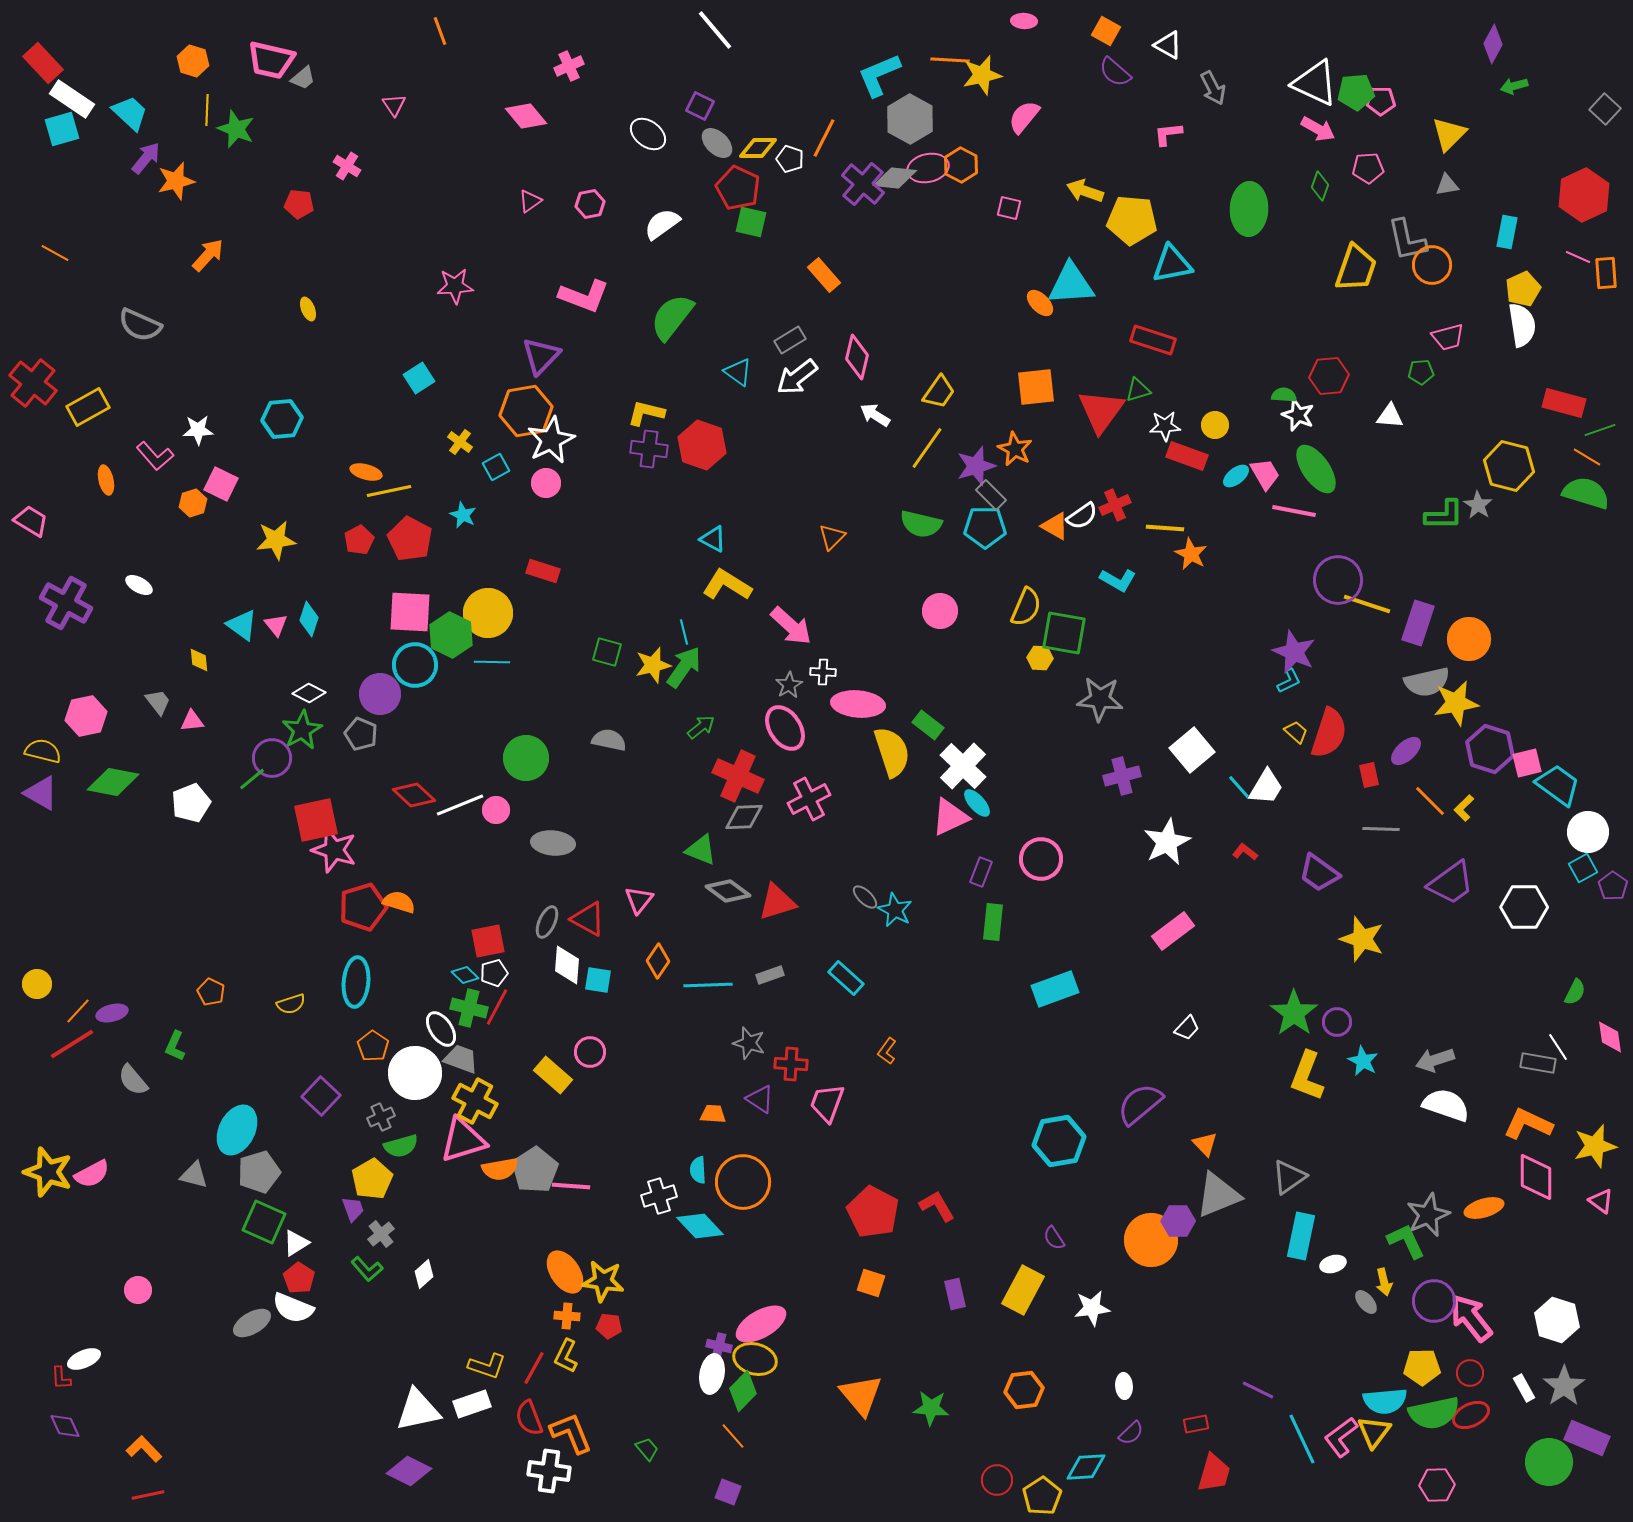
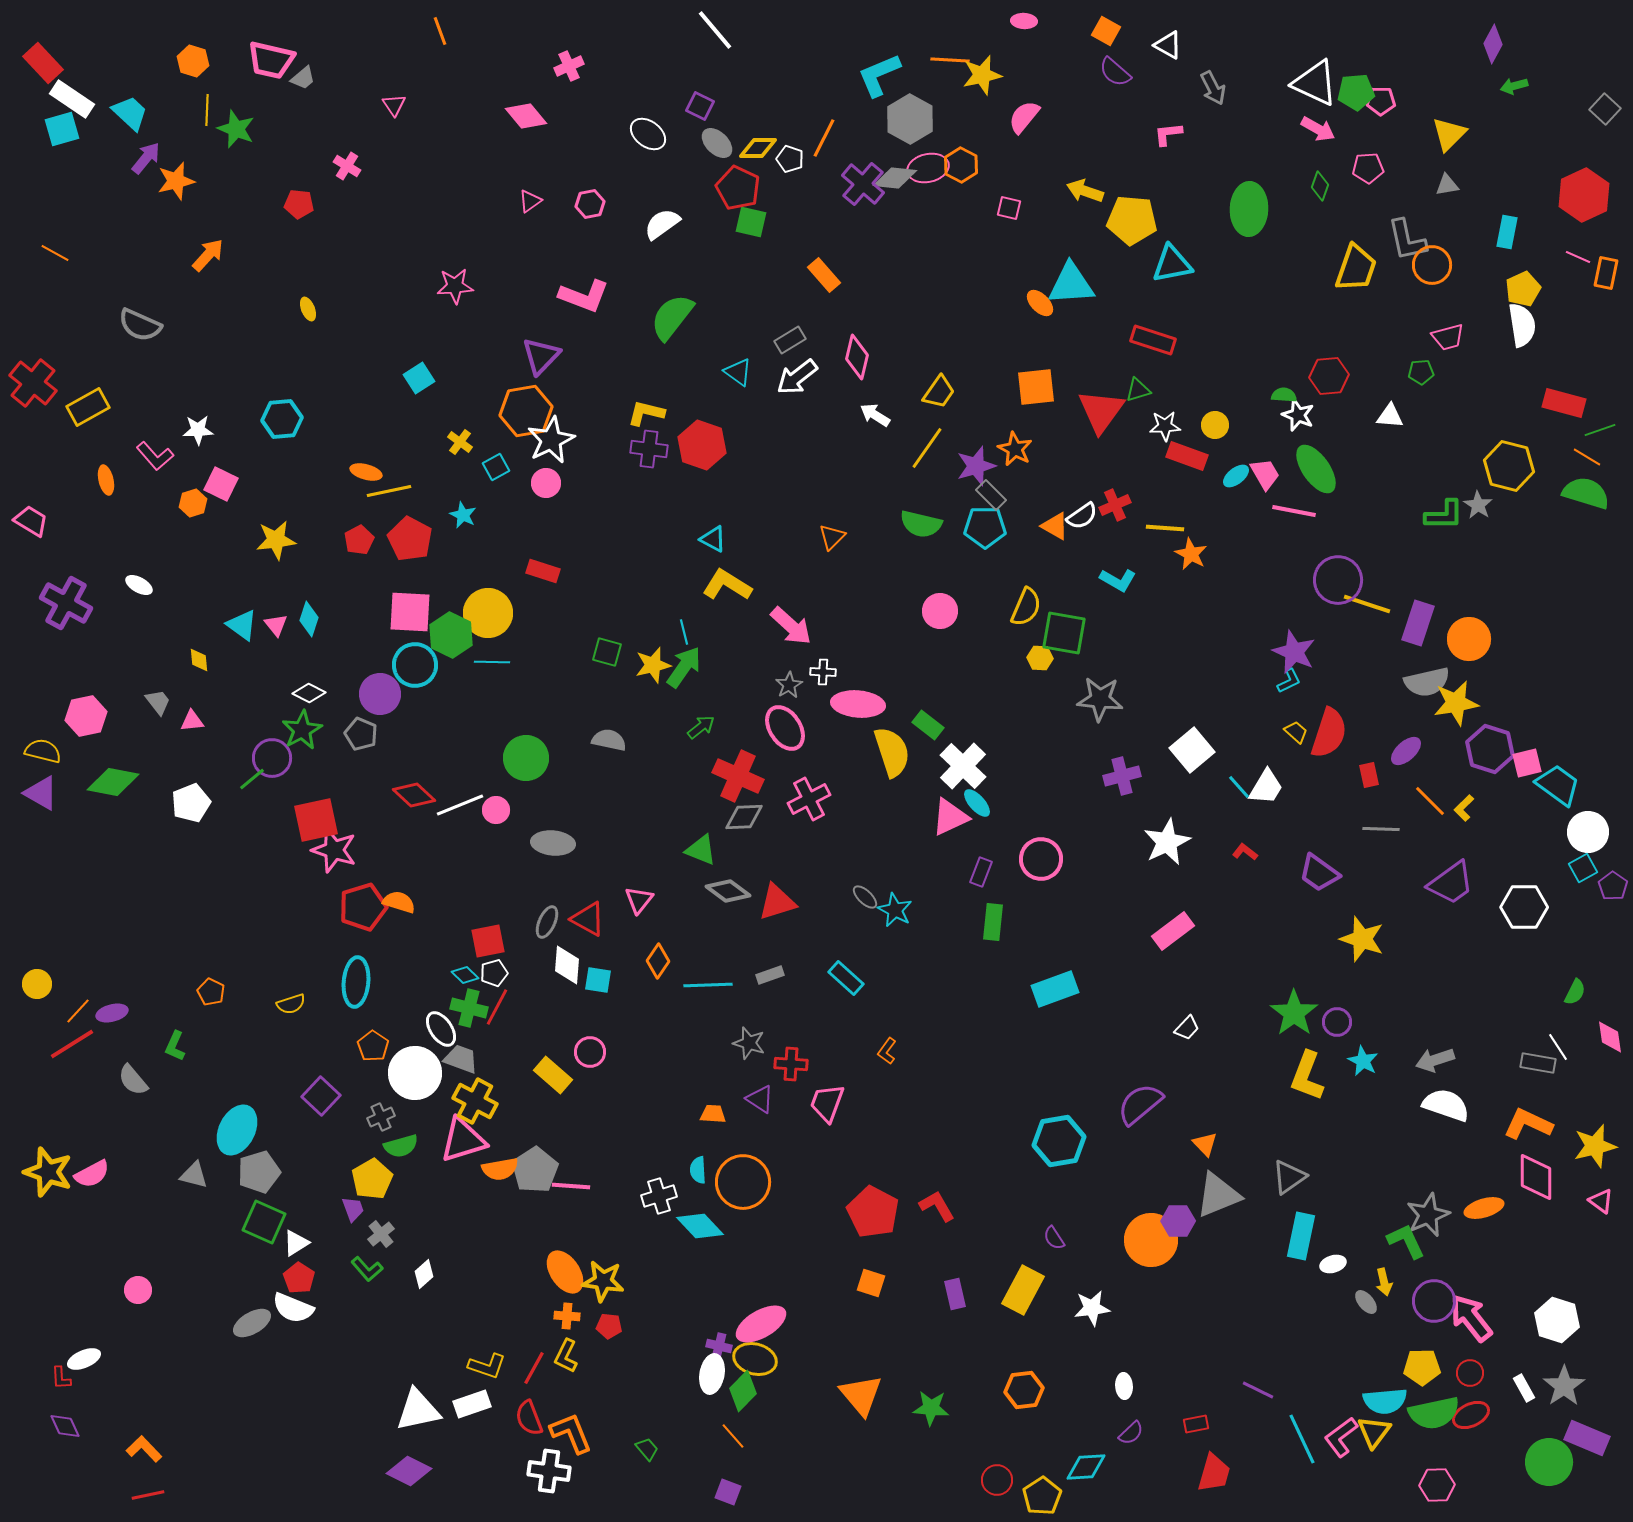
orange rectangle at (1606, 273): rotated 16 degrees clockwise
